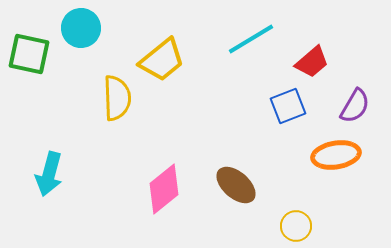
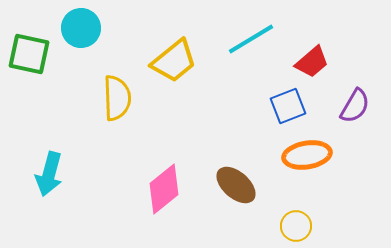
yellow trapezoid: moved 12 px right, 1 px down
orange ellipse: moved 29 px left
